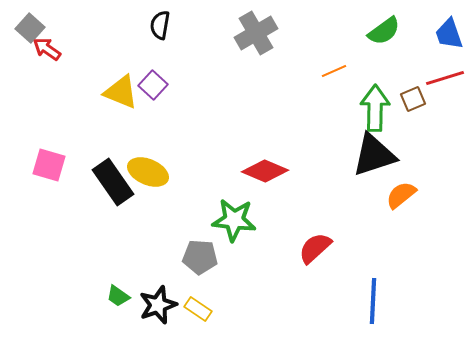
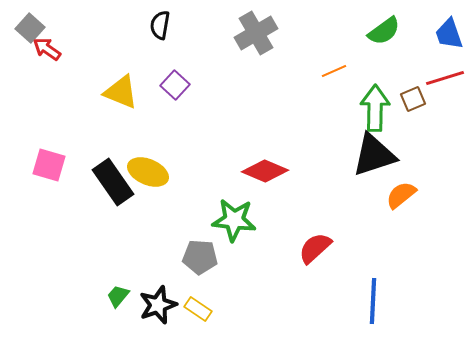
purple square: moved 22 px right
green trapezoid: rotated 95 degrees clockwise
